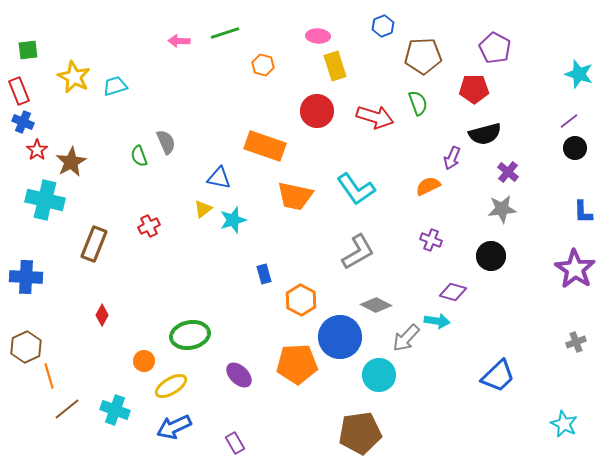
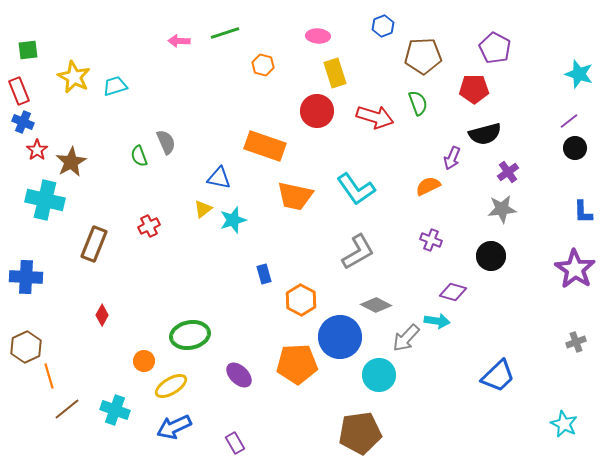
yellow rectangle at (335, 66): moved 7 px down
purple cross at (508, 172): rotated 15 degrees clockwise
